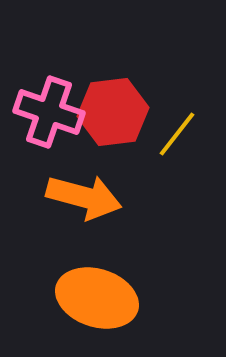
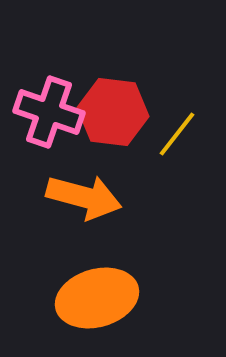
red hexagon: rotated 14 degrees clockwise
orange ellipse: rotated 34 degrees counterclockwise
